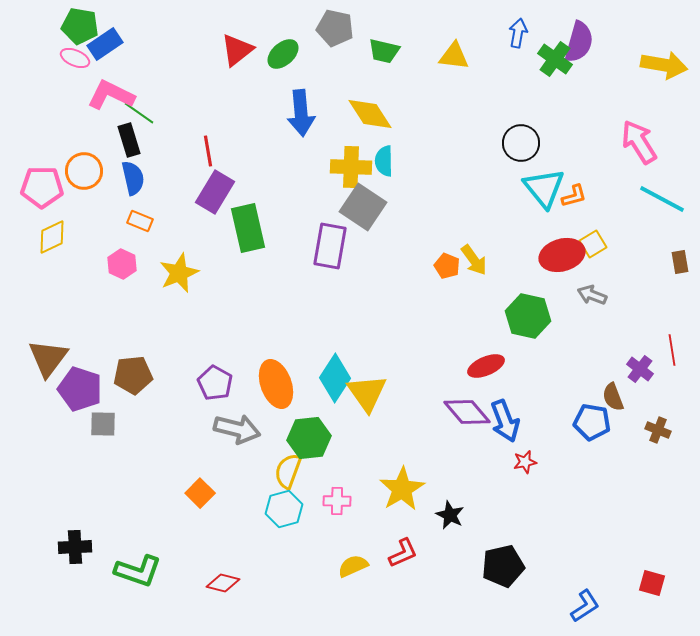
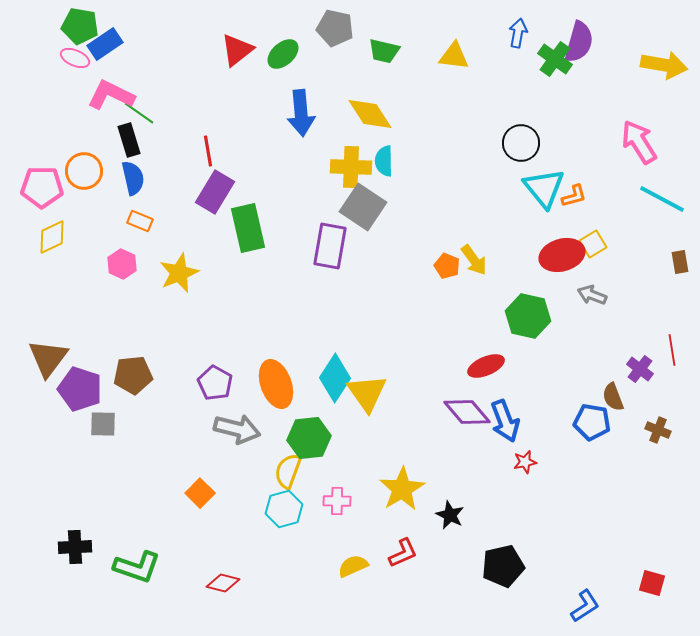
green L-shape at (138, 571): moved 1 px left, 4 px up
